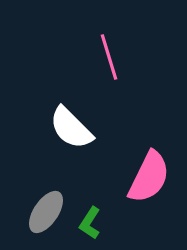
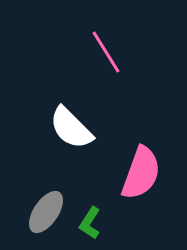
pink line: moved 3 px left, 5 px up; rotated 15 degrees counterclockwise
pink semicircle: moved 8 px left, 4 px up; rotated 6 degrees counterclockwise
